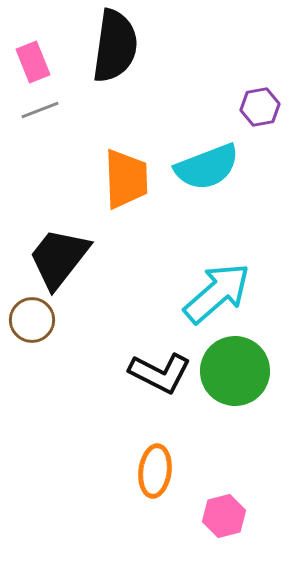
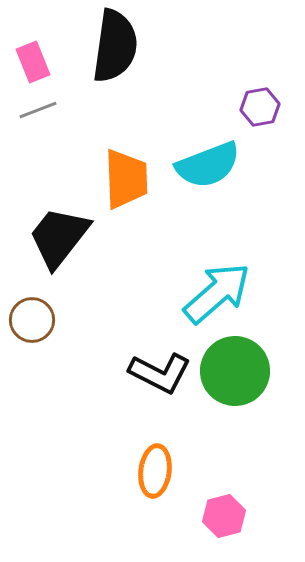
gray line: moved 2 px left
cyan semicircle: moved 1 px right, 2 px up
black trapezoid: moved 21 px up
